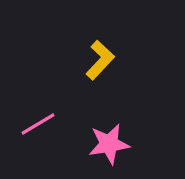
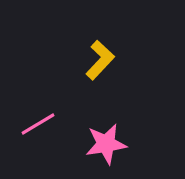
pink star: moved 3 px left
